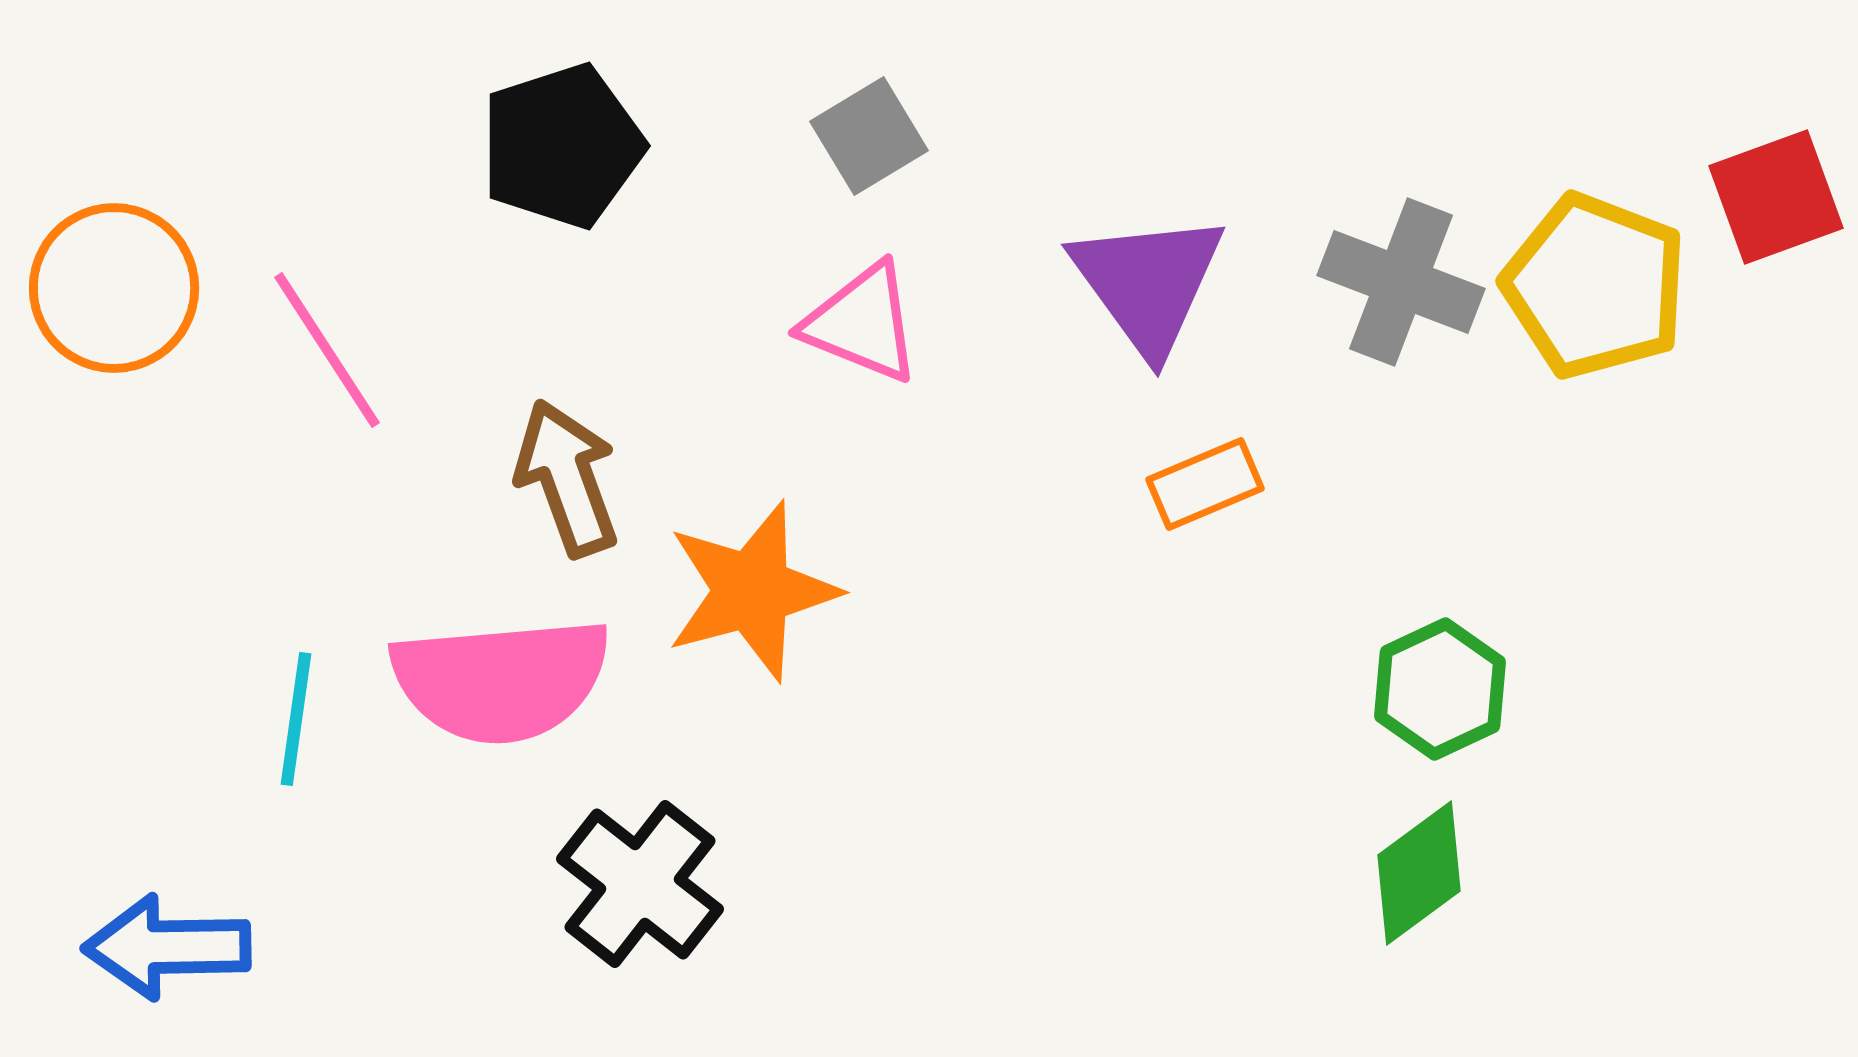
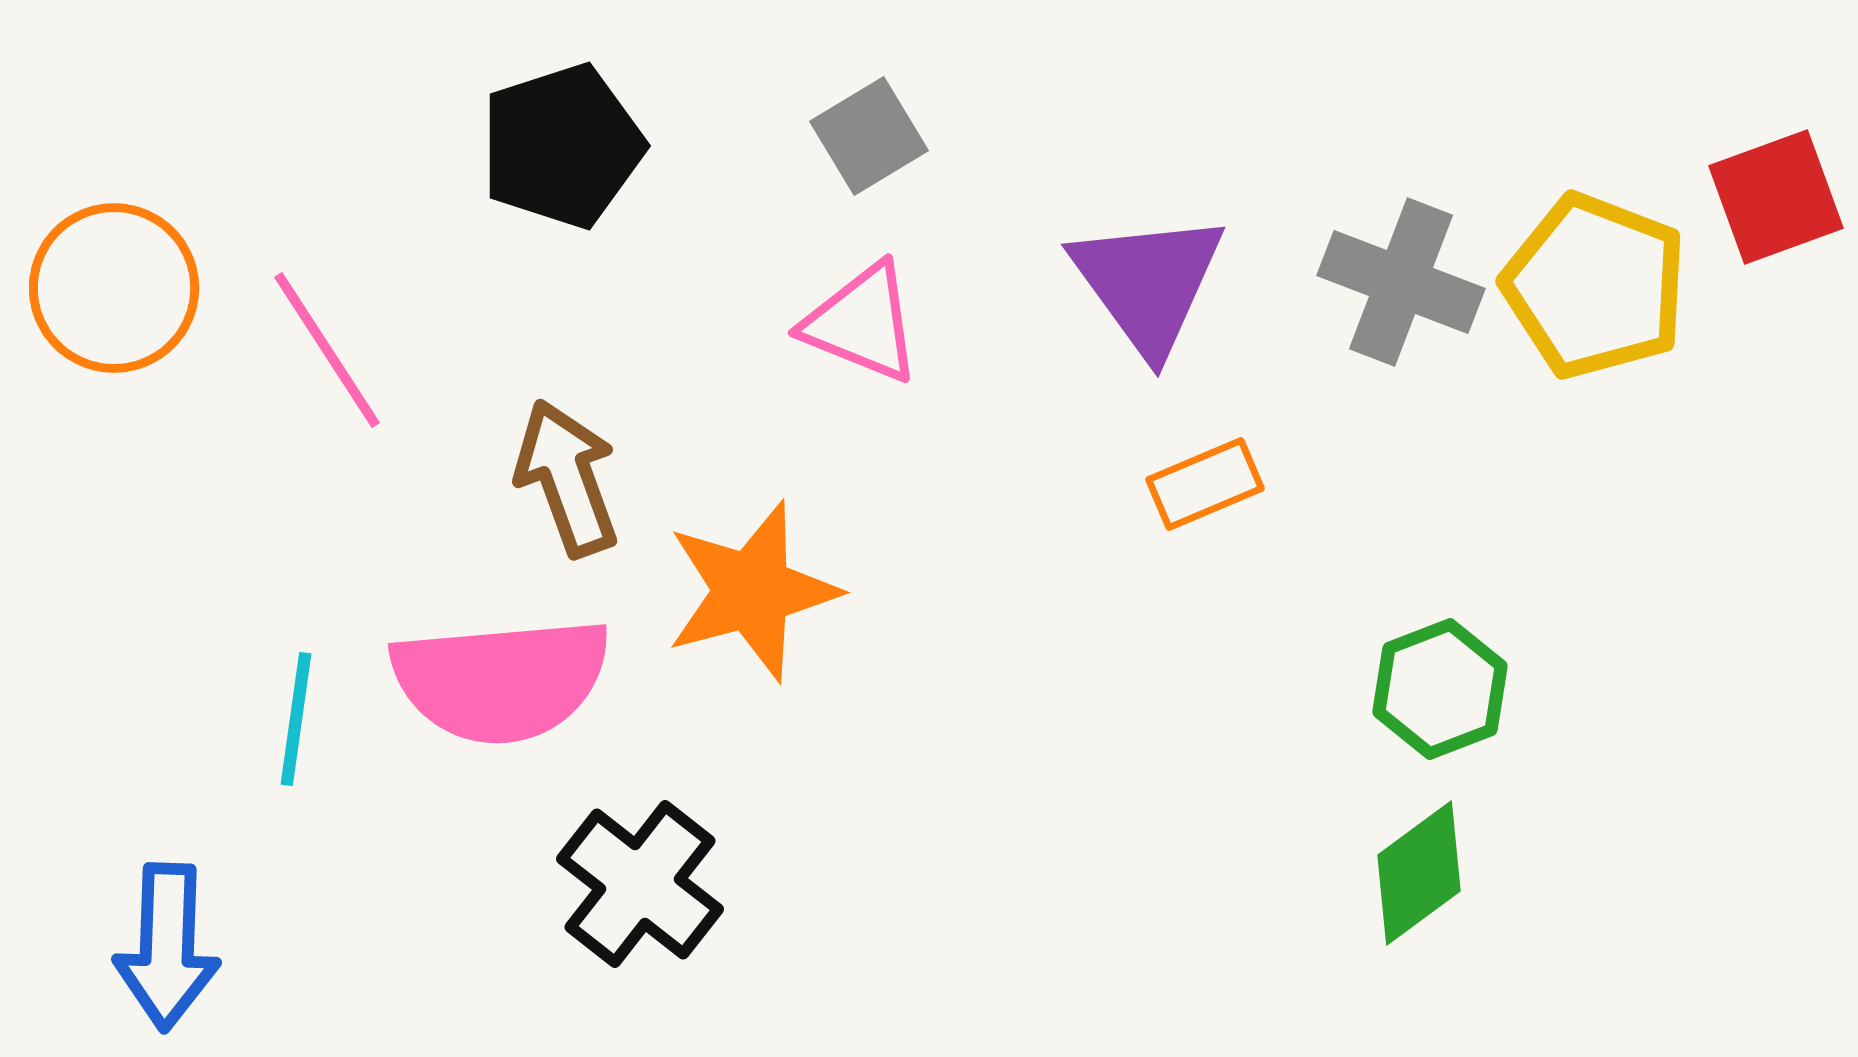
green hexagon: rotated 4 degrees clockwise
blue arrow: rotated 87 degrees counterclockwise
